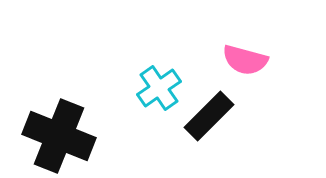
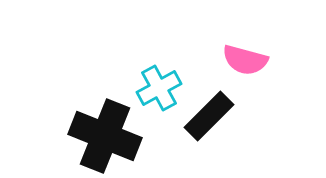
cyan cross: rotated 6 degrees clockwise
black cross: moved 46 px right
